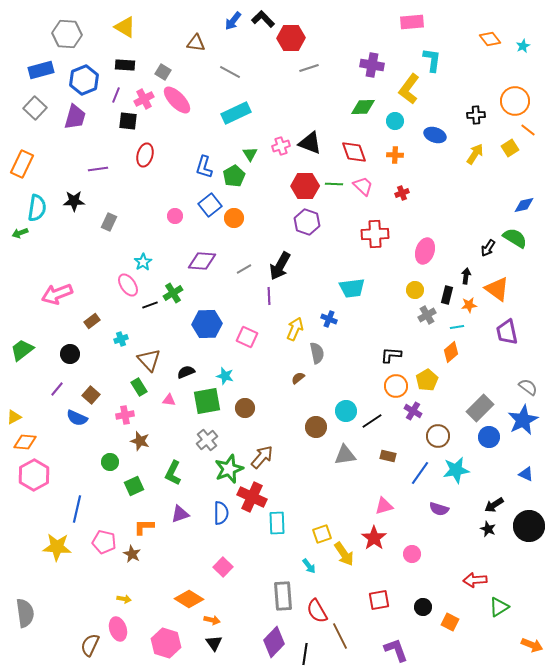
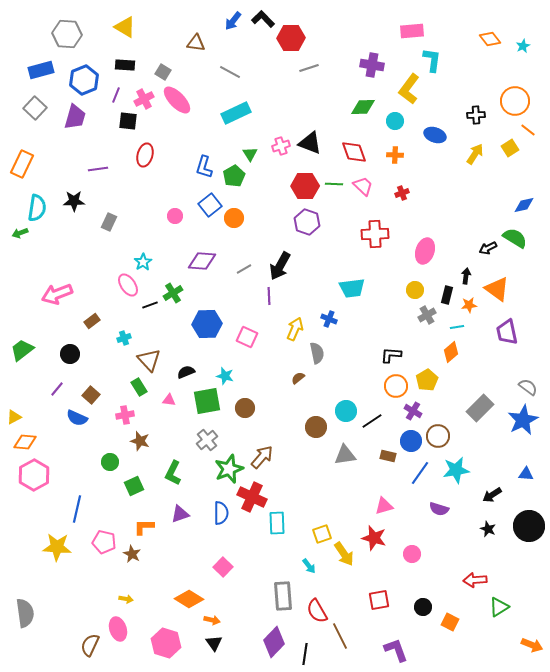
pink rectangle at (412, 22): moved 9 px down
black arrow at (488, 248): rotated 30 degrees clockwise
cyan cross at (121, 339): moved 3 px right, 1 px up
blue circle at (489, 437): moved 78 px left, 4 px down
blue triangle at (526, 474): rotated 21 degrees counterclockwise
black arrow at (494, 505): moved 2 px left, 10 px up
red star at (374, 538): rotated 20 degrees counterclockwise
yellow arrow at (124, 599): moved 2 px right
